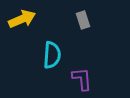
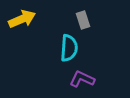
cyan semicircle: moved 17 px right, 7 px up
purple L-shape: rotated 60 degrees counterclockwise
